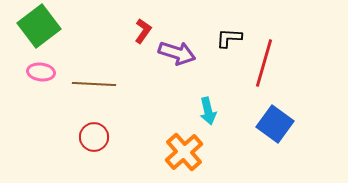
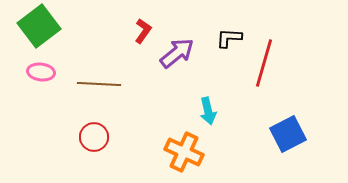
purple arrow: rotated 57 degrees counterclockwise
brown line: moved 5 px right
blue square: moved 13 px right, 10 px down; rotated 27 degrees clockwise
orange cross: rotated 24 degrees counterclockwise
